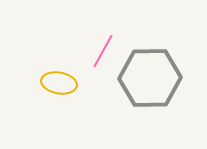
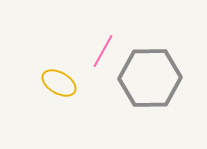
yellow ellipse: rotated 20 degrees clockwise
